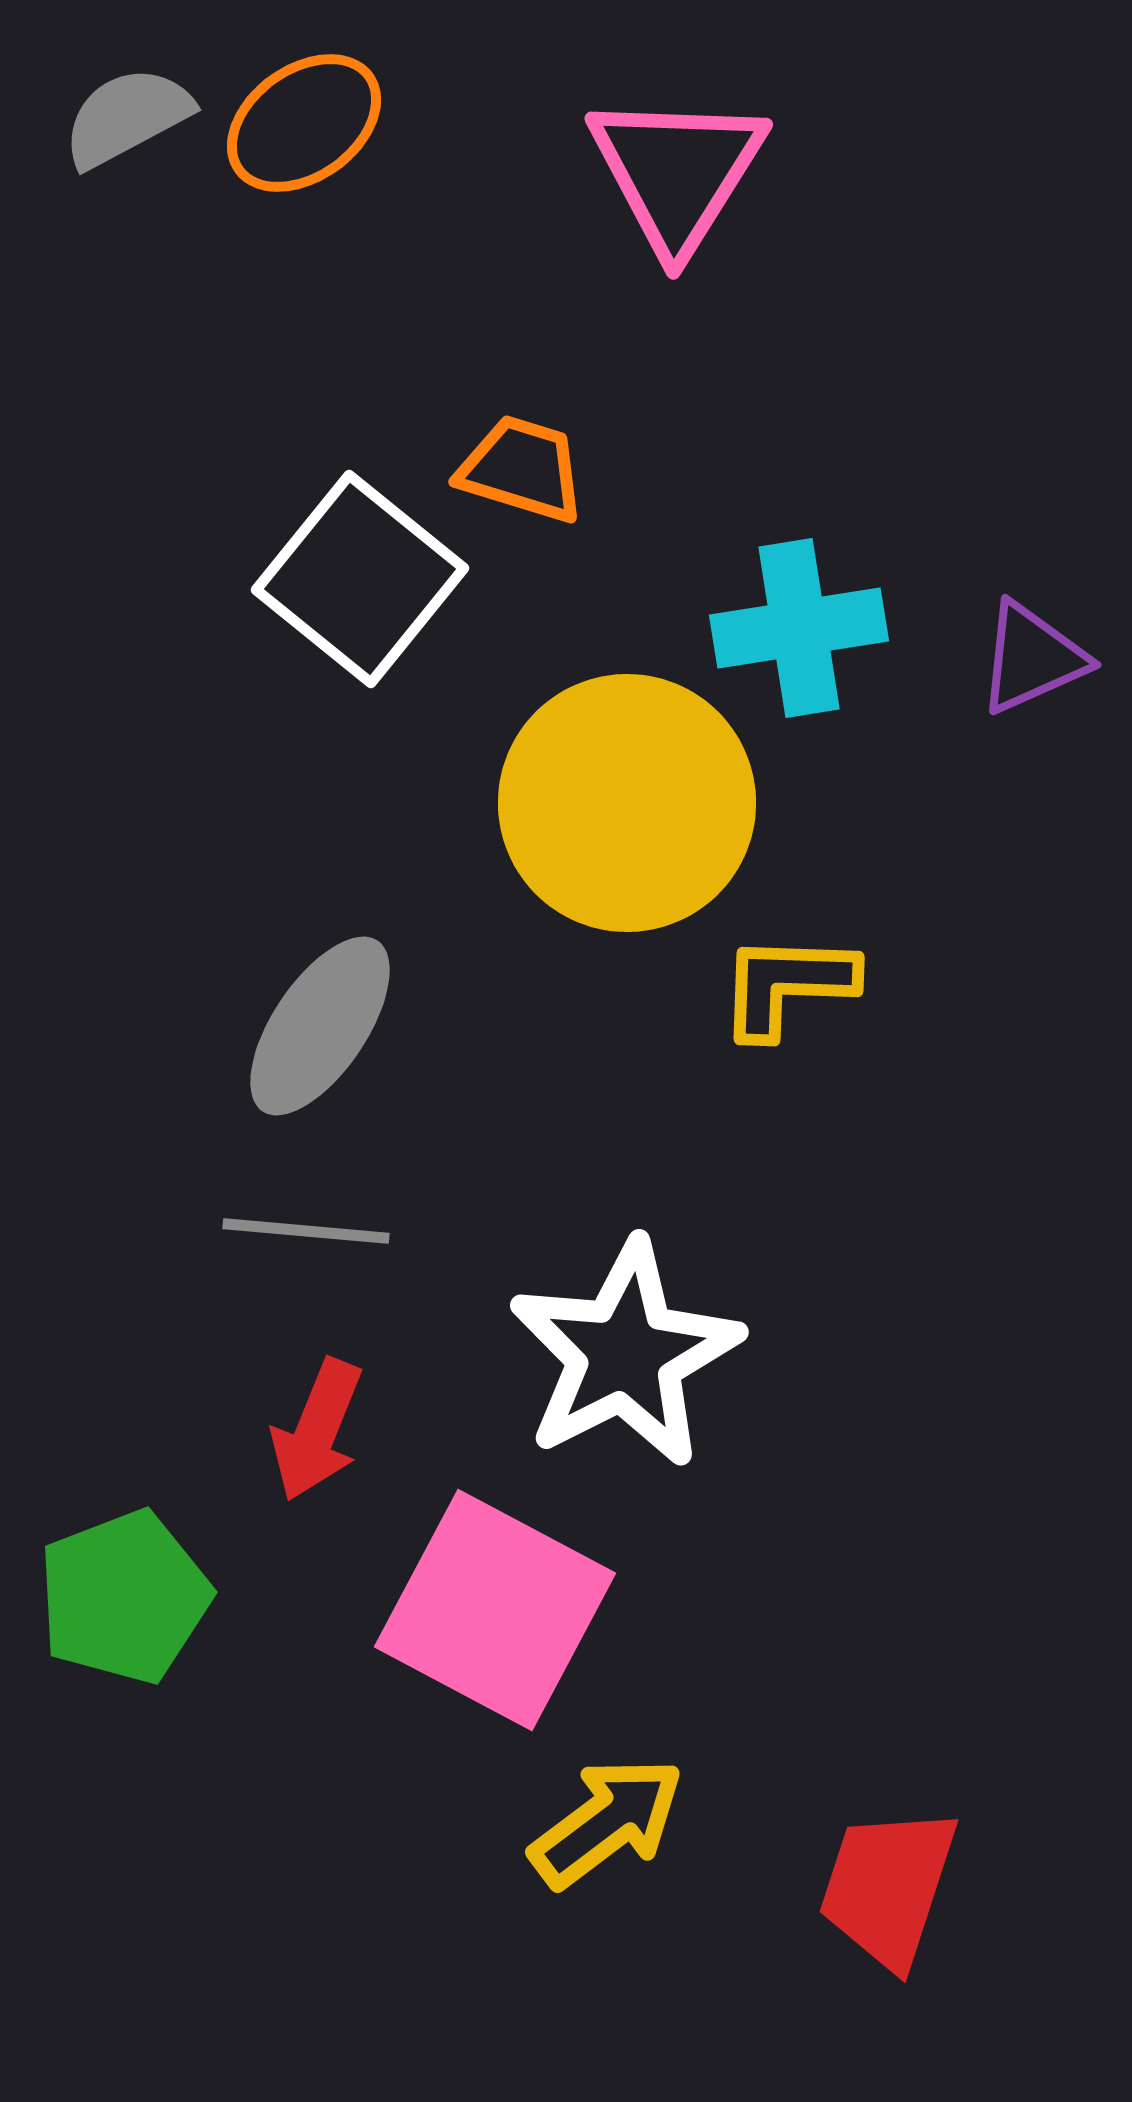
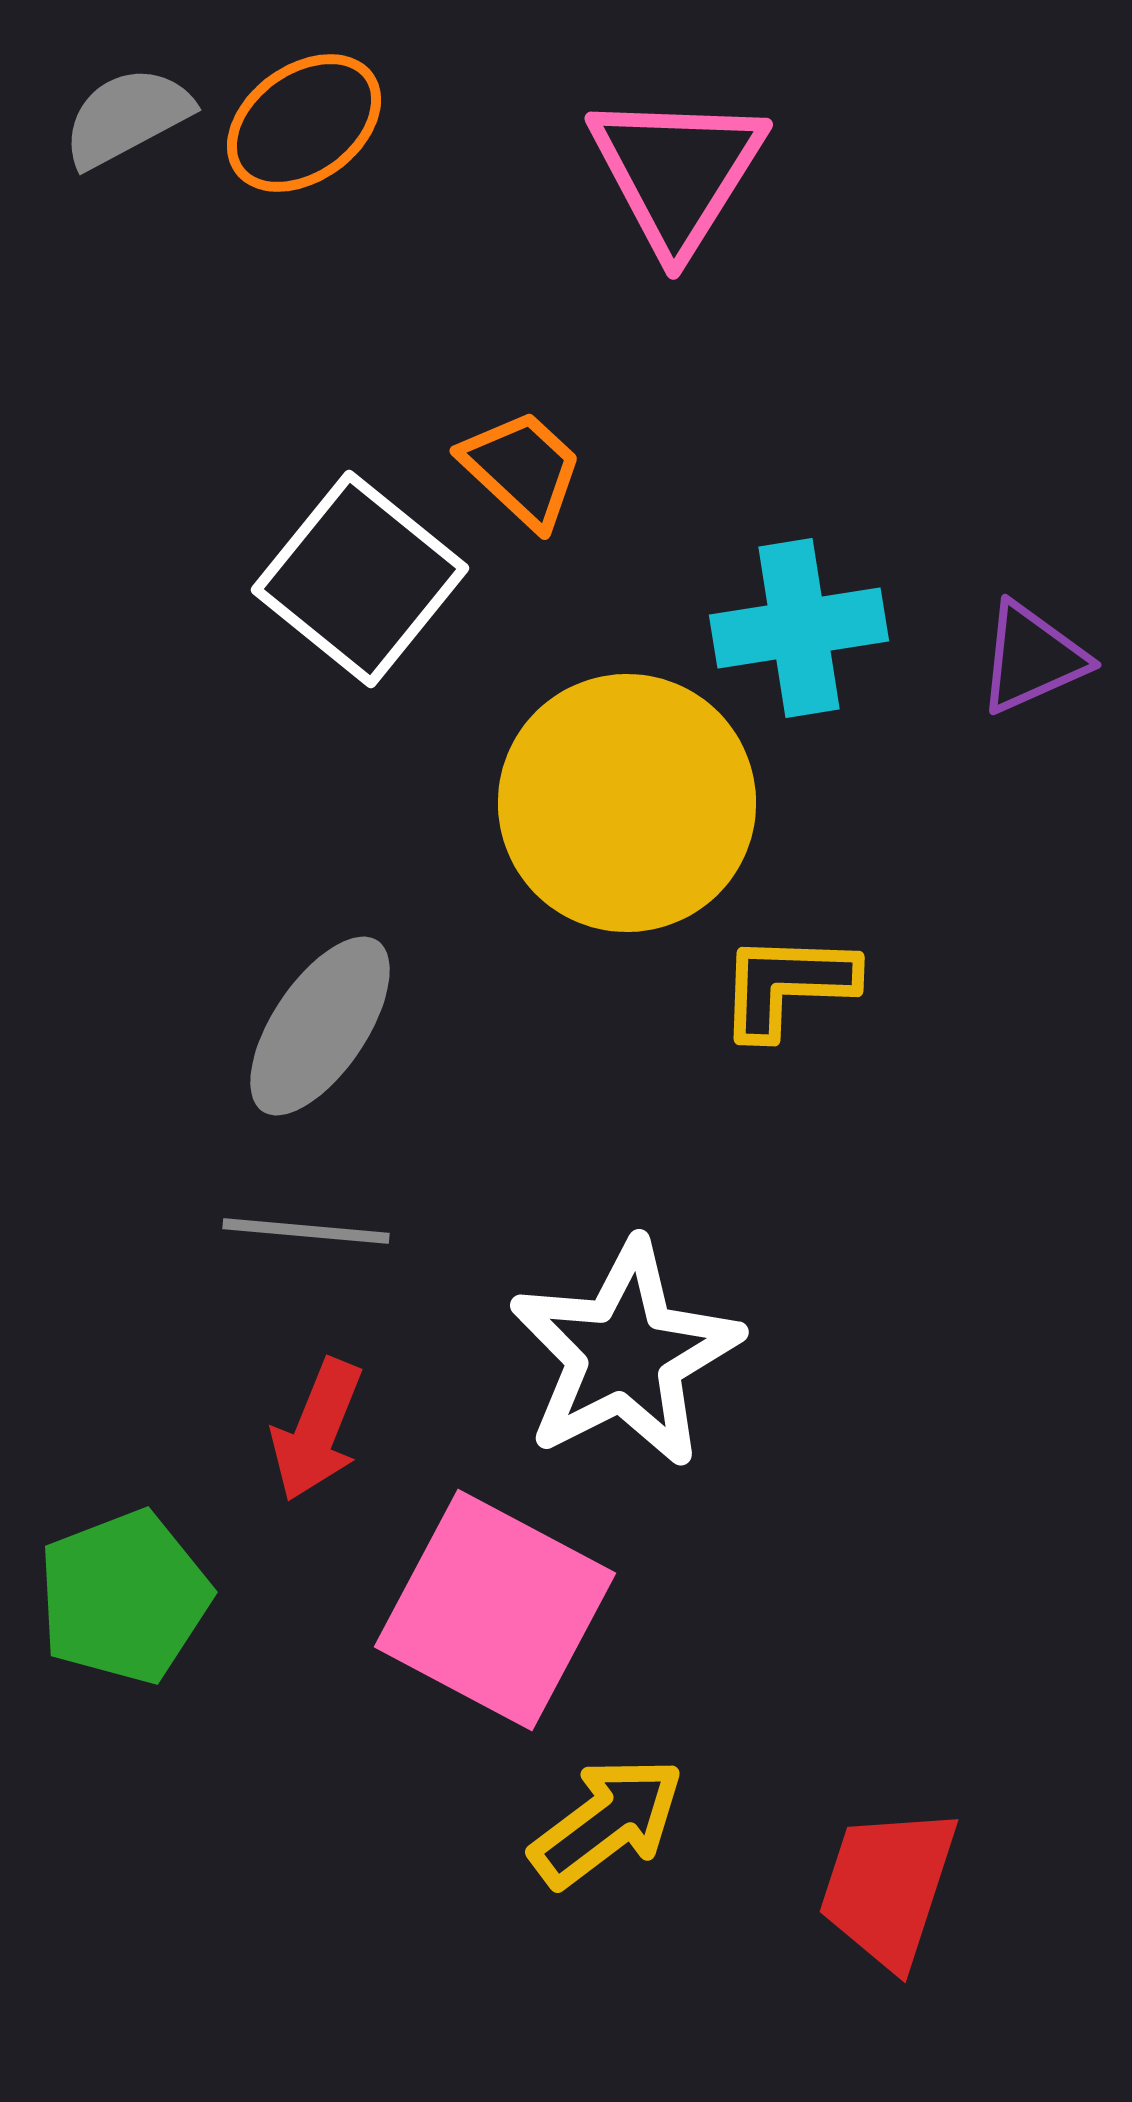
orange trapezoid: rotated 26 degrees clockwise
